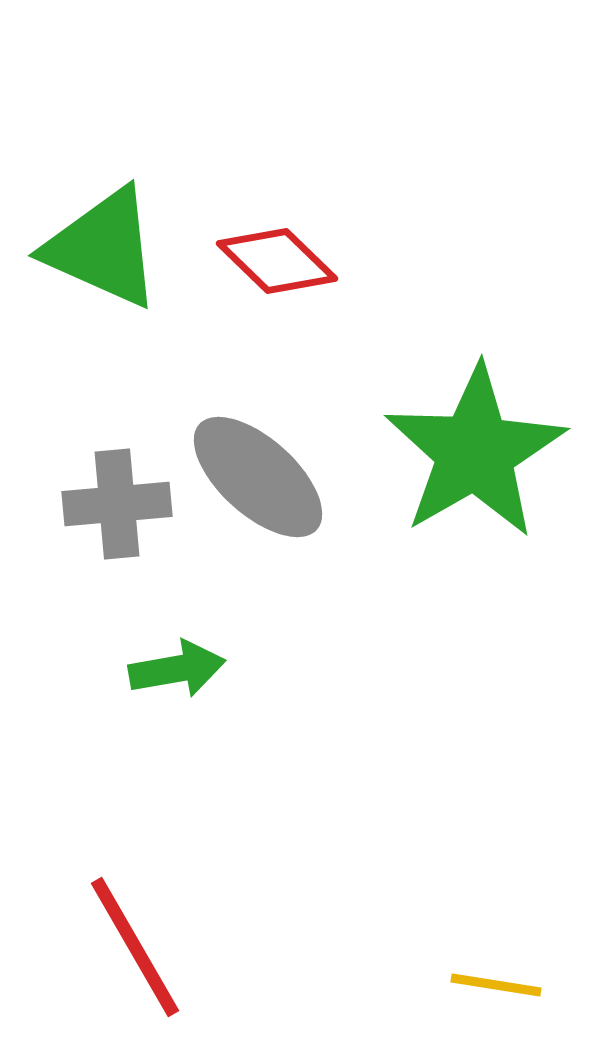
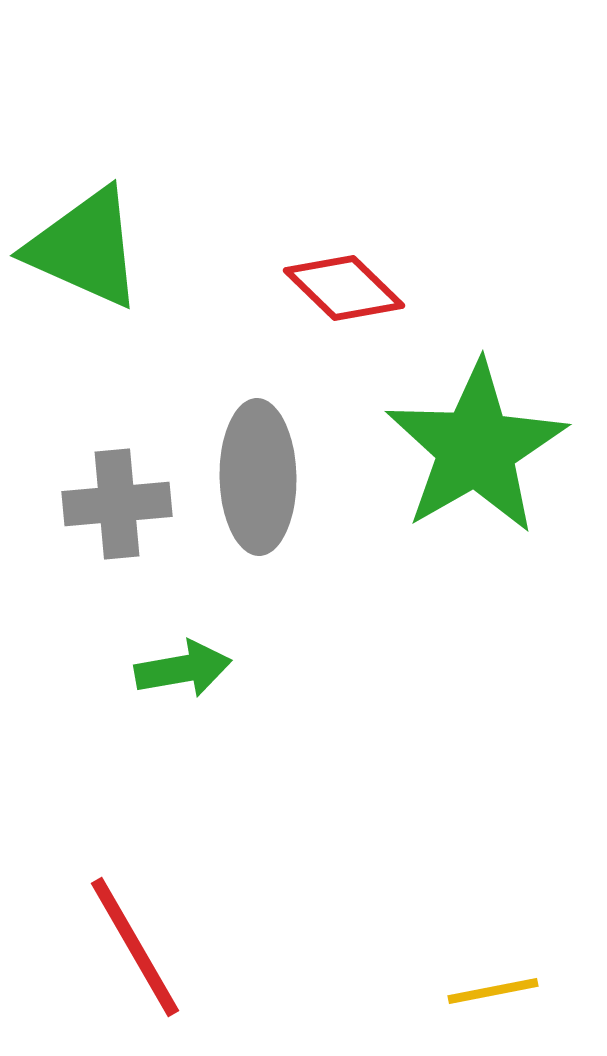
green triangle: moved 18 px left
red diamond: moved 67 px right, 27 px down
green star: moved 1 px right, 4 px up
gray ellipse: rotated 47 degrees clockwise
green arrow: moved 6 px right
yellow line: moved 3 px left, 6 px down; rotated 20 degrees counterclockwise
